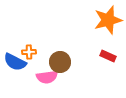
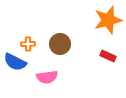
orange cross: moved 1 px left, 8 px up
brown circle: moved 18 px up
